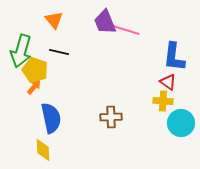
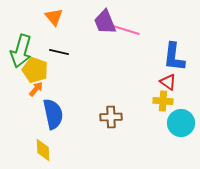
orange triangle: moved 3 px up
orange arrow: moved 2 px right, 2 px down
blue semicircle: moved 2 px right, 4 px up
